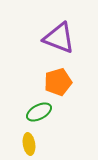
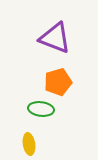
purple triangle: moved 4 px left
green ellipse: moved 2 px right, 3 px up; rotated 35 degrees clockwise
